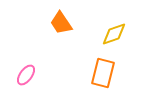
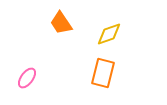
yellow diamond: moved 5 px left
pink ellipse: moved 1 px right, 3 px down
